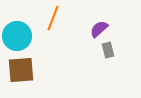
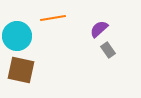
orange line: rotated 60 degrees clockwise
gray rectangle: rotated 21 degrees counterclockwise
brown square: rotated 16 degrees clockwise
